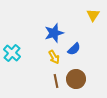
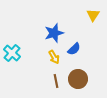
brown circle: moved 2 px right
